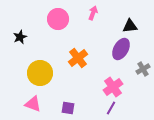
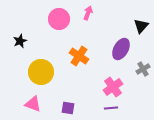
pink arrow: moved 5 px left
pink circle: moved 1 px right
black triangle: moved 11 px right; rotated 42 degrees counterclockwise
black star: moved 4 px down
orange cross: moved 1 px right, 2 px up; rotated 18 degrees counterclockwise
yellow circle: moved 1 px right, 1 px up
purple line: rotated 56 degrees clockwise
